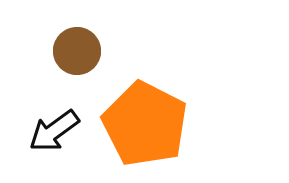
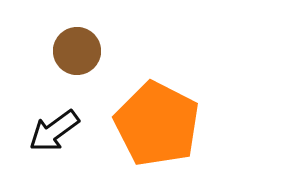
orange pentagon: moved 12 px right
